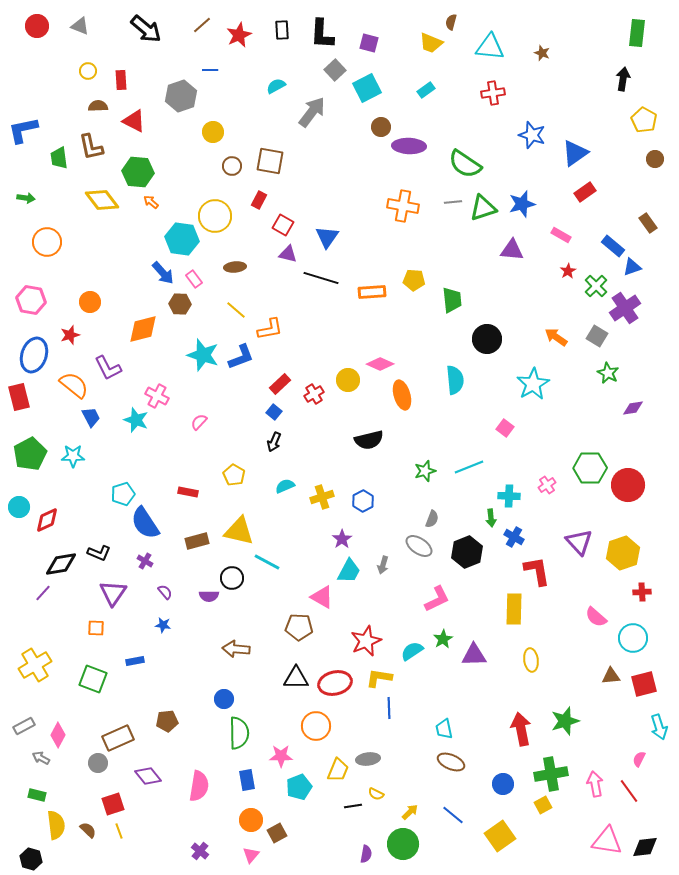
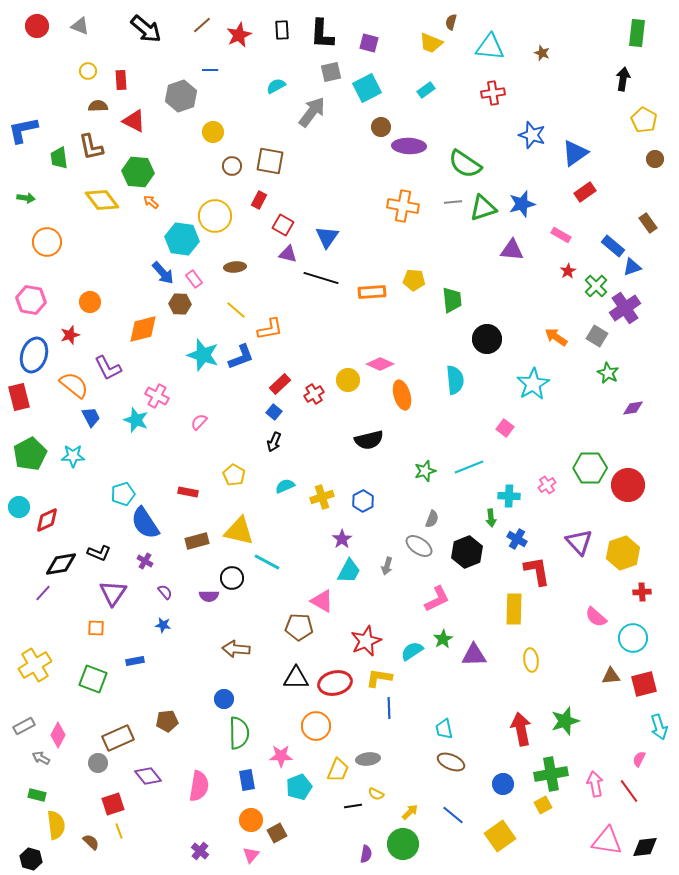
gray square at (335, 70): moved 4 px left, 2 px down; rotated 30 degrees clockwise
blue cross at (514, 537): moved 3 px right, 2 px down
gray arrow at (383, 565): moved 4 px right, 1 px down
pink triangle at (322, 597): moved 4 px down
brown semicircle at (88, 830): moved 3 px right, 12 px down
